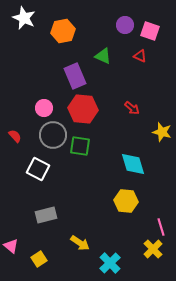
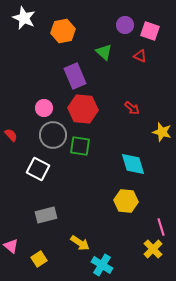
green triangle: moved 1 px right, 4 px up; rotated 18 degrees clockwise
red semicircle: moved 4 px left, 1 px up
cyan cross: moved 8 px left, 2 px down; rotated 15 degrees counterclockwise
